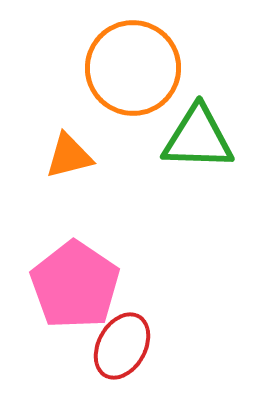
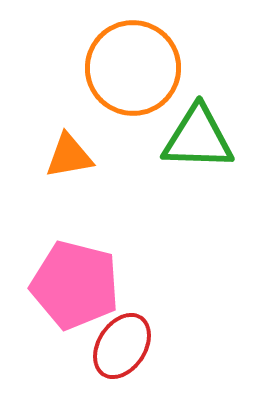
orange triangle: rotated 4 degrees clockwise
pink pentagon: rotated 20 degrees counterclockwise
red ellipse: rotated 4 degrees clockwise
